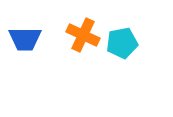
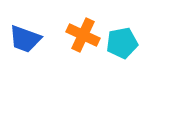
blue trapezoid: rotated 20 degrees clockwise
